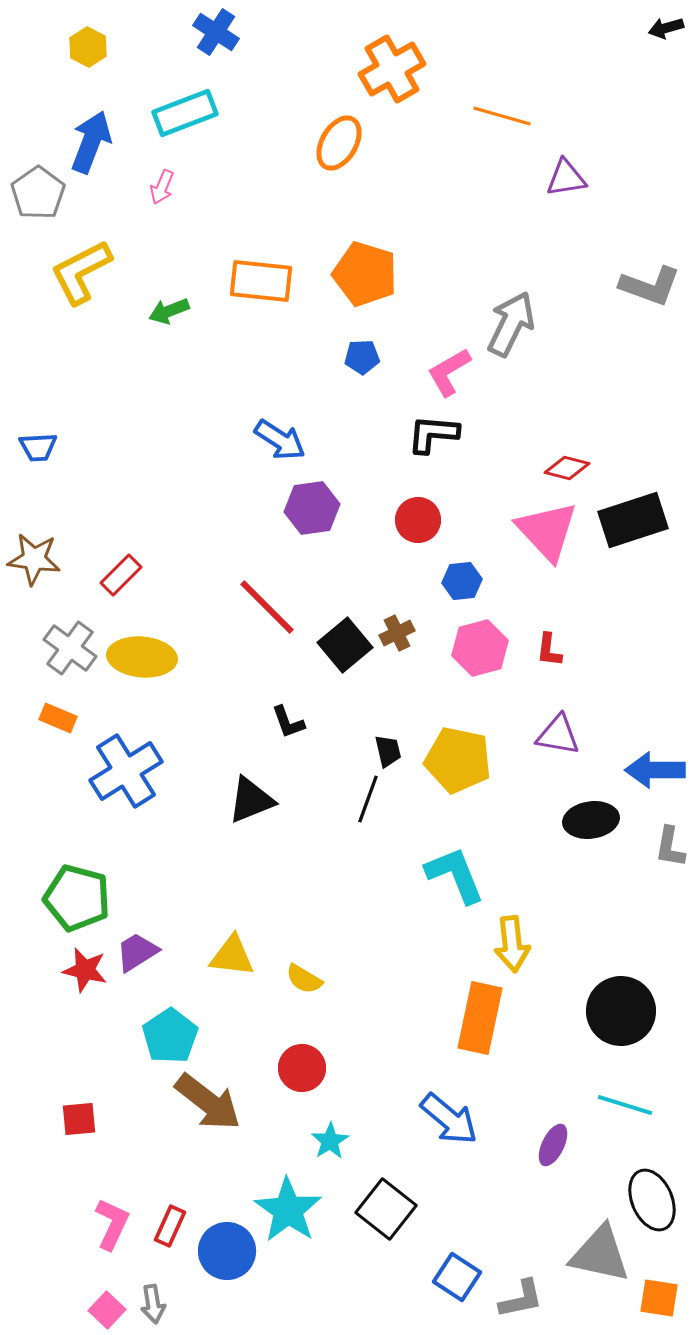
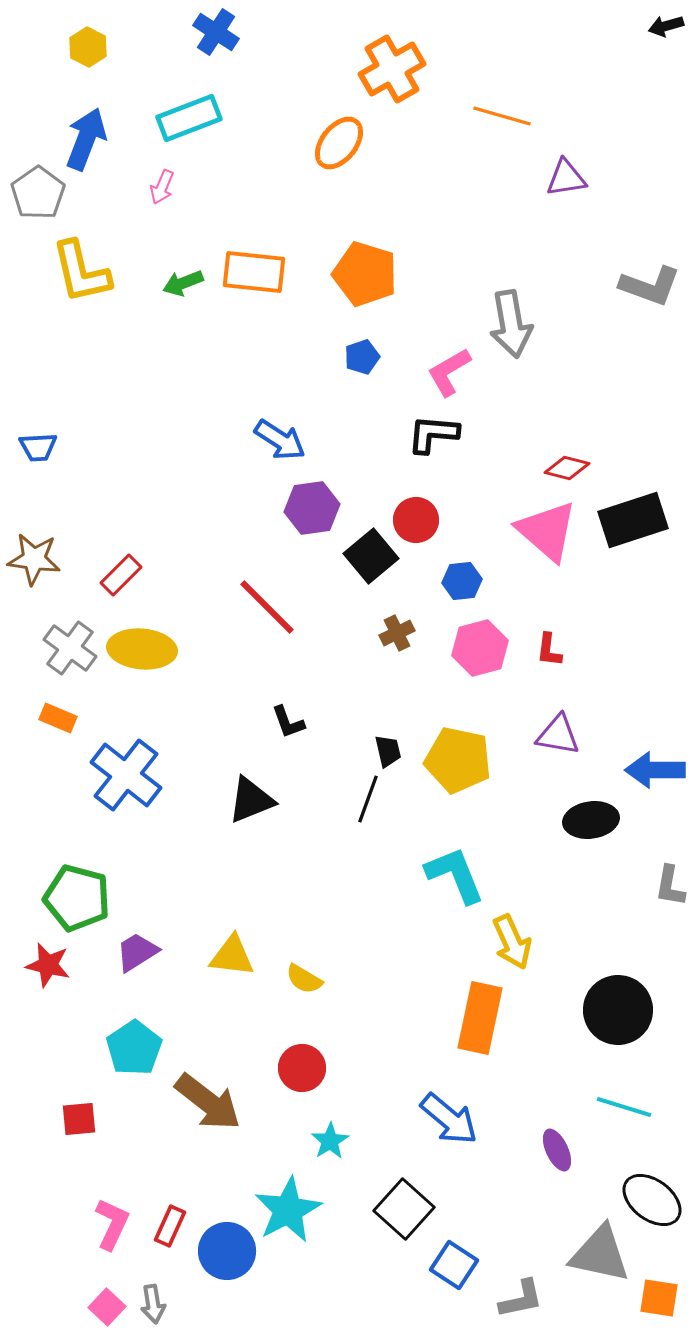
black arrow at (666, 28): moved 2 px up
cyan rectangle at (185, 113): moved 4 px right, 5 px down
blue arrow at (91, 142): moved 5 px left, 3 px up
orange ellipse at (339, 143): rotated 8 degrees clockwise
yellow L-shape at (81, 272): rotated 76 degrees counterclockwise
orange rectangle at (261, 281): moved 7 px left, 9 px up
green arrow at (169, 311): moved 14 px right, 28 px up
gray arrow at (511, 324): rotated 144 degrees clockwise
blue pentagon at (362, 357): rotated 16 degrees counterclockwise
red circle at (418, 520): moved 2 px left
pink triangle at (547, 531): rotated 6 degrees counterclockwise
black square at (345, 645): moved 26 px right, 89 px up
yellow ellipse at (142, 657): moved 8 px up
blue cross at (126, 771): moved 4 px down; rotated 20 degrees counterclockwise
gray L-shape at (670, 847): moved 39 px down
yellow arrow at (512, 944): moved 2 px up; rotated 18 degrees counterclockwise
red star at (85, 970): moved 37 px left, 5 px up
black circle at (621, 1011): moved 3 px left, 1 px up
cyan pentagon at (170, 1036): moved 36 px left, 12 px down
cyan line at (625, 1105): moved 1 px left, 2 px down
purple ellipse at (553, 1145): moved 4 px right, 5 px down; rotated 51 degrees counterclockwise
black ellipse at (652, 1200): rotated 30 degrees counterclockwise
black square at (386, 1209): moved 18 px right; rotated 4 degrees clockwise
cyan star at (288, 1210): rotated 10 degrees clockwise
blue square at (457, 1277): moved 3 px left, 12 px up
pink square at (107, 1310): moved 3 px up
